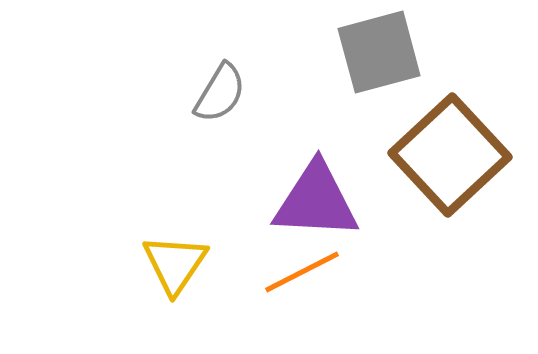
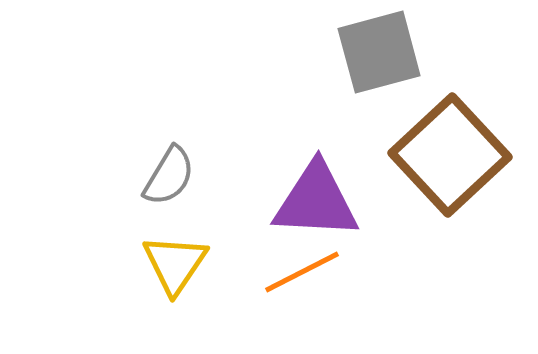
gray semicircle: moved 51 px left, 83 px down
